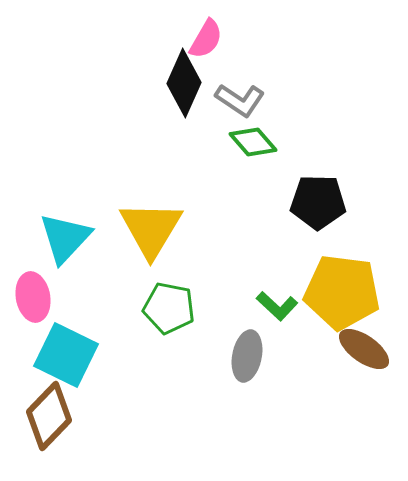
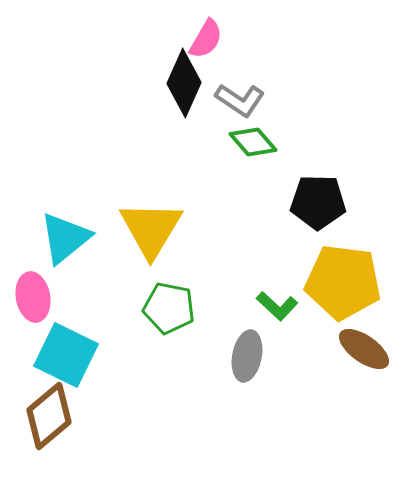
cyan triangle: rotated 8 degrees clockwise
yellow pentagon: moved 1 px right, 10 px up
brown diamond: rotated 6 degrees clockwise
